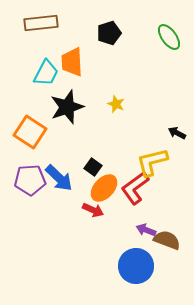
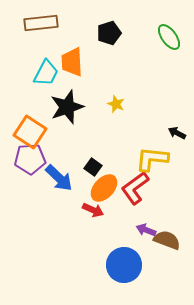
yellow L-shape: moved 3 px up; rotated 20 degrees clockwise
purple pentagon: moved 21 px up
blue circle: moved 12 px left, 1 px up
